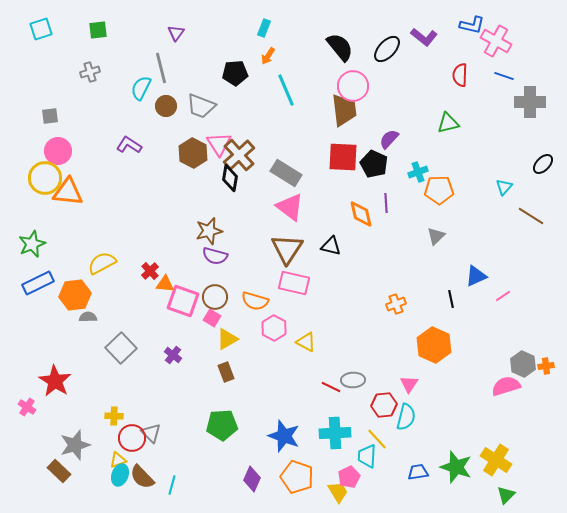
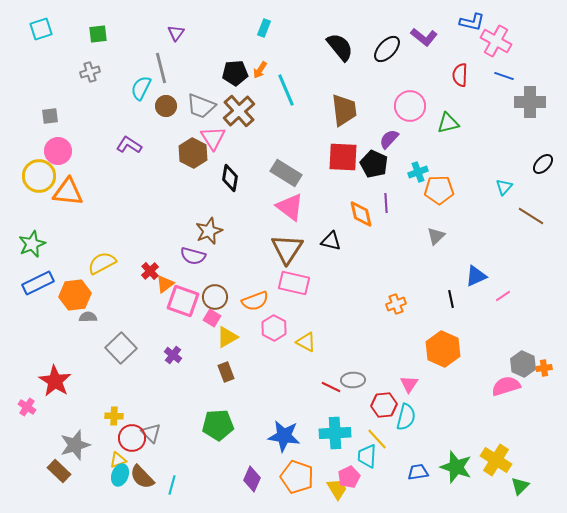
blue L-shape at (472, 25): moved 3 px up
green square at (98, 30): moved 4 px down
orange arrow at (268, 56): moved 8 px left, 14 px down
pink circle at (353, 86): moved 57 px right, 20 px down
pink triangle at (219, 144): moved 6 px left, 6 px up
brown cross at (239, 155): moved 44 px up
yellow circle at (45, 178): moved 6 px left, 2 px up
brown star at (209, 231): rotated 8 degrees counterclockwise
black triangle at (331, 246): moved 5 px up
purple semicircle at (215, 256): moved 22 px left
orange triangle at (165, 284): rotated 42 degrees counterclockwise
orange semicircle at (255, 301): rotated 36 degrees counterclockwise
yellow triangle at (227, 339): moved 2 px up
orange hexagon at (434, 345): moved 9 px right, 4 px down
orange cross at (546, 366): moved 2 px left, 2 px down
green pentagon at (222, 425): moved 4 px left
blue star at (284, 436): rotated 12 degrees counterclockwise
yellow trapezoid at (338, 492): moved 1 px left, 3 px up
green triangle at (506, 495): moved 14 px right, 9 px up
